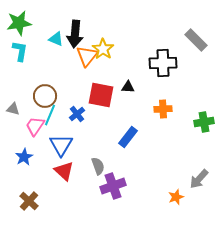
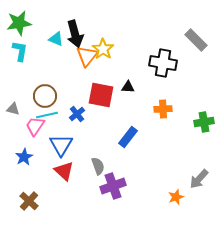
black arrow: rotated 20 degrees counterclockwise
black cross: rotated 12 degrees clockwise
cyan line: moved 3 px left; rotated 55 degrees clockwise
